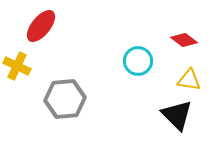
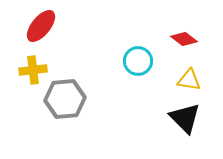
red diamond: moved 1 px up
yellow cross: moved 16 px right, 4 px down; rotated 32 degrees counterclockwise
black triangle: moved 8 px right, 3 px down
